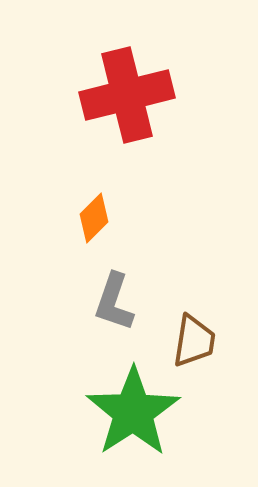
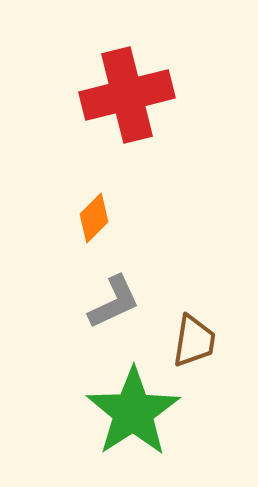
gray L-shape: rotated 134 degrees counterclockwise
